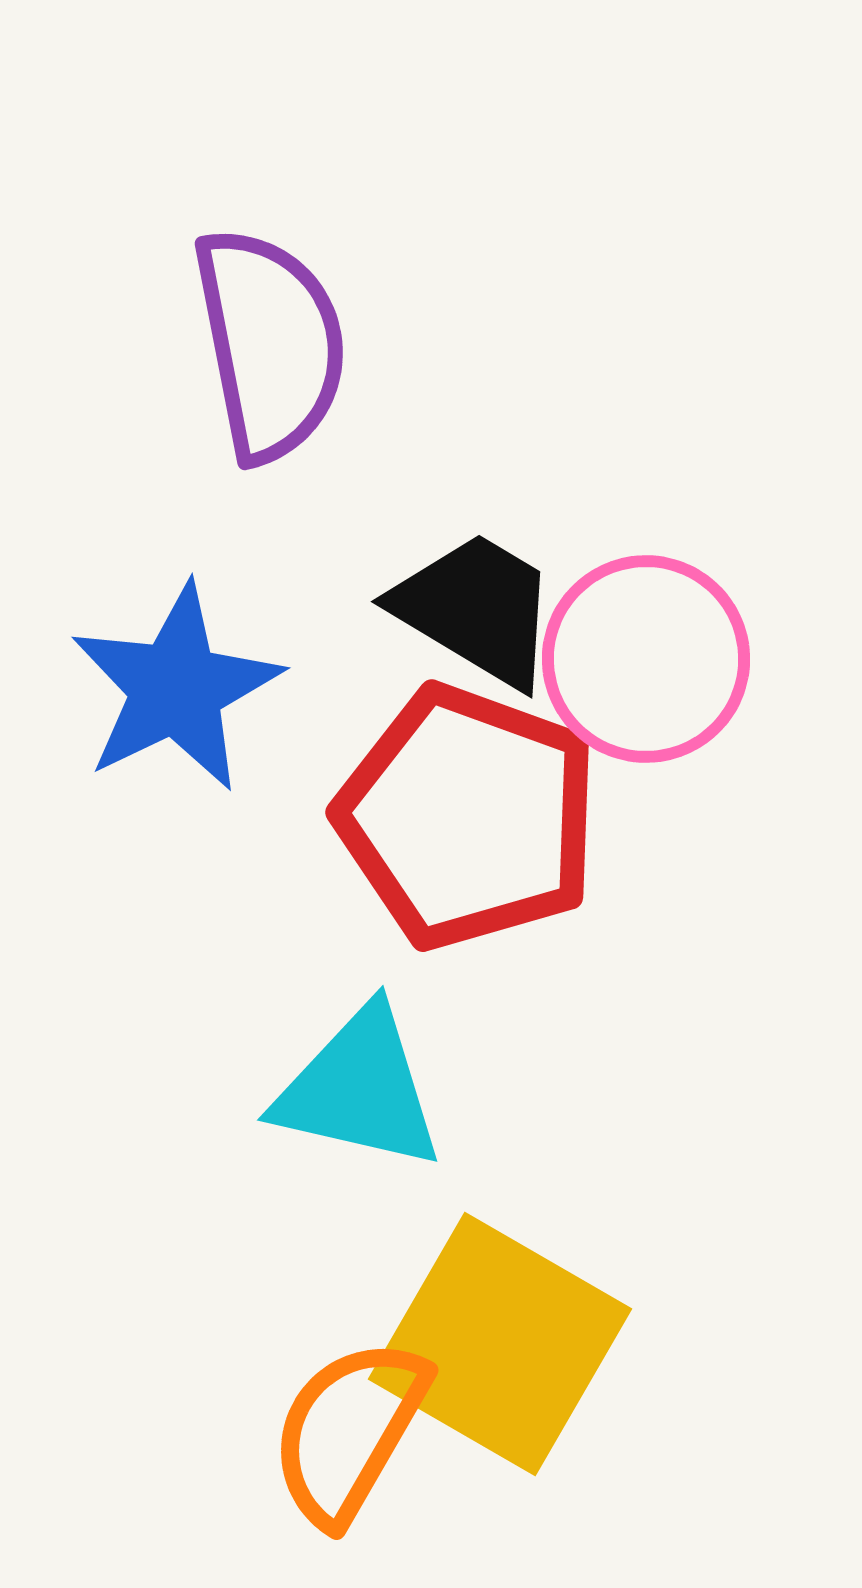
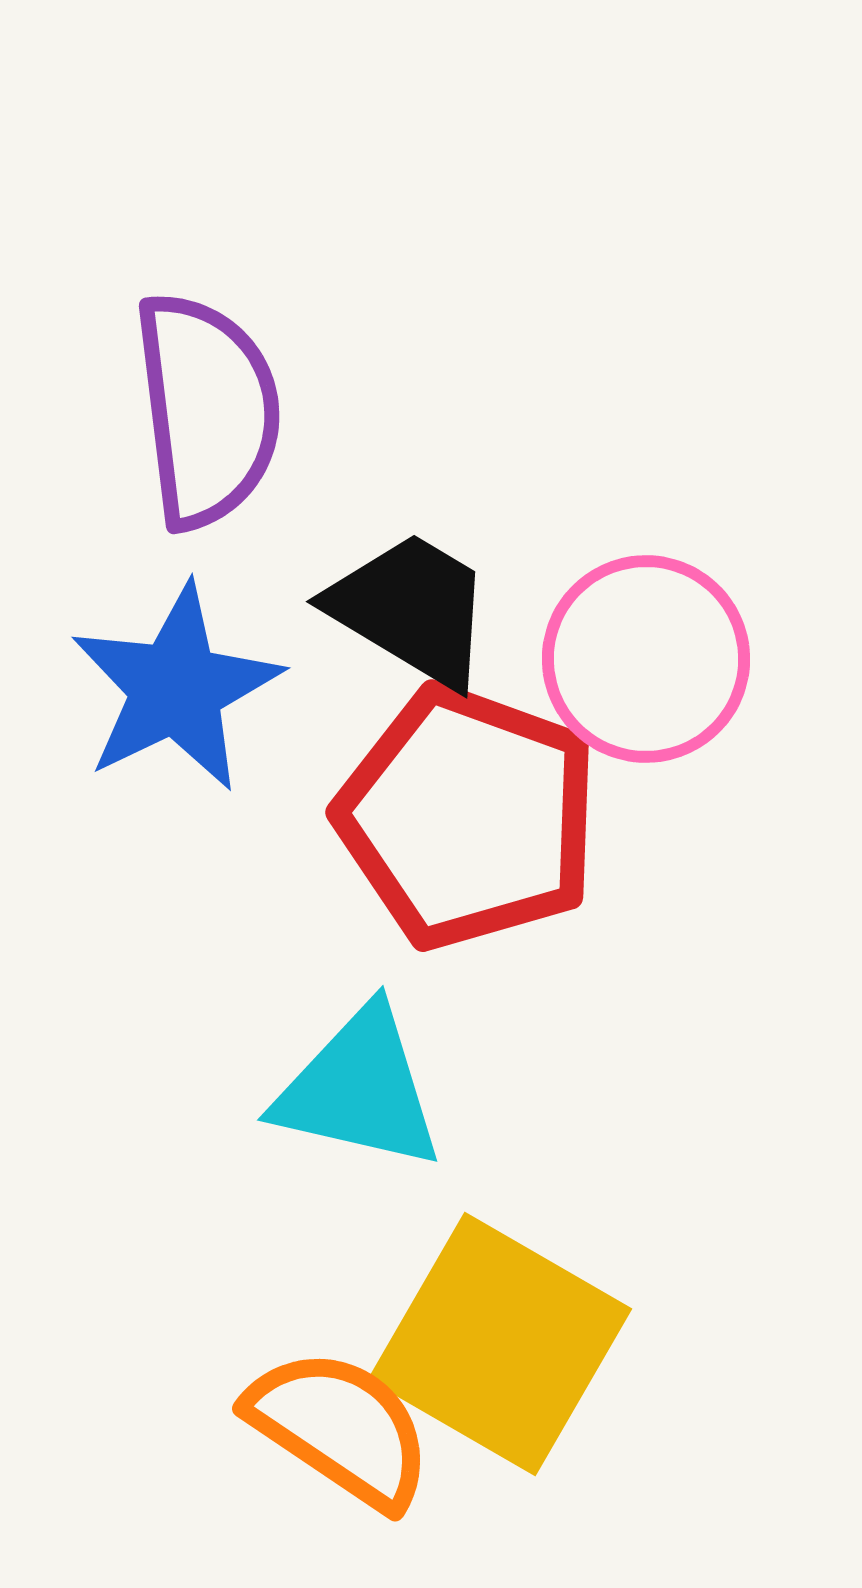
purple semicircle: moved 63 px left, 66 px down; rotated 4 degrees clockwise
black trapezoid: moved 65 px left
orange semicircle: moved 9 px left, 3 px up; rotated 94 degrees clockwise
